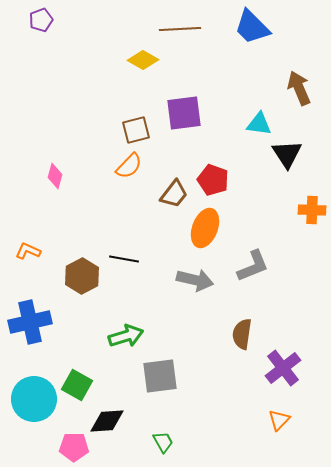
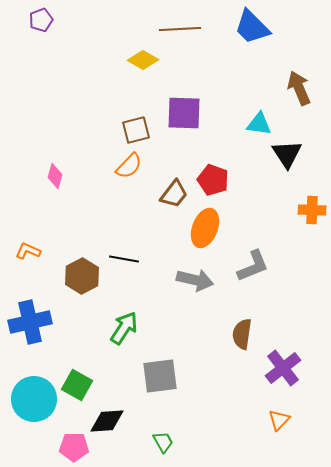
purple square: rotated 9 degrees clockwise
green arrow: moved 2 px left, 8 px up; rotated 40 degrees counterclockwise
